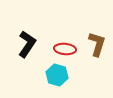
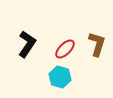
red ellipse: rotated 50 degrees counterclockwise
cyan hexagon: moved 3 px right, 2 px down
